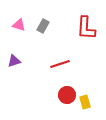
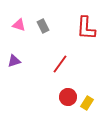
gray rectangle: rotated 56 degrees counterclockwise
red line: rotated 36 degrees counterclockwise
red circle: moved 1 px right, 2 px down
yellow rectangle: moved 2 px right, 1 px down; rotated 48 degrees clockwise
